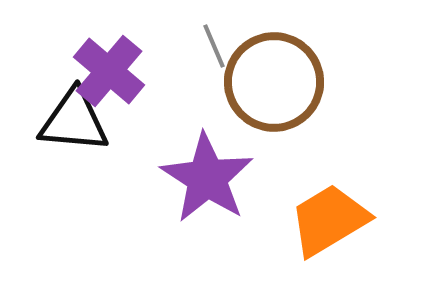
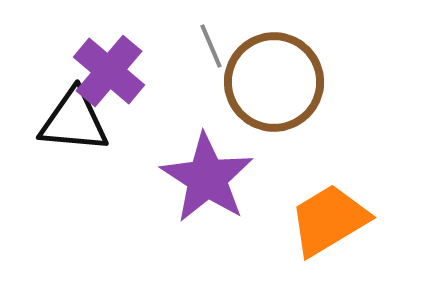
gray line: moved 3 px left
